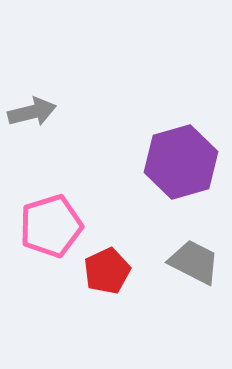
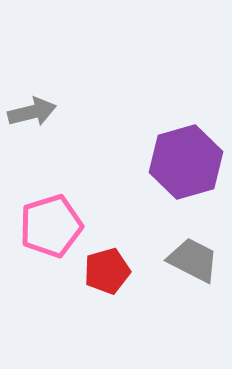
purple hexagon: moved 5 px right
gray trapezoid: moved 1 px left, 2 px up
red pentagon: rotated 9 degrees clockwise
